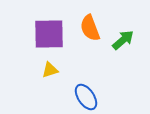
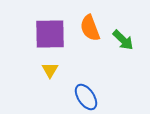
purple square: moved 1 px right
green arrow: rotated 85 degrees clockwise
yellow triangle: rotated 42 degrees counterclockwise
